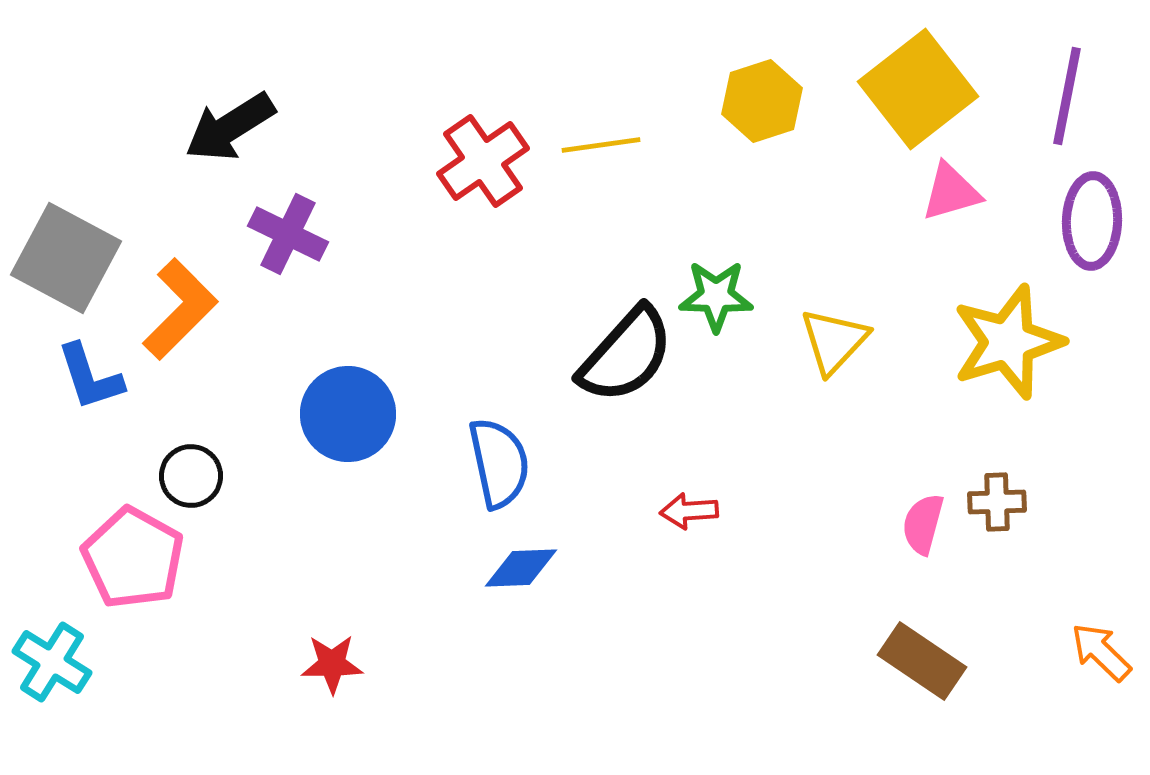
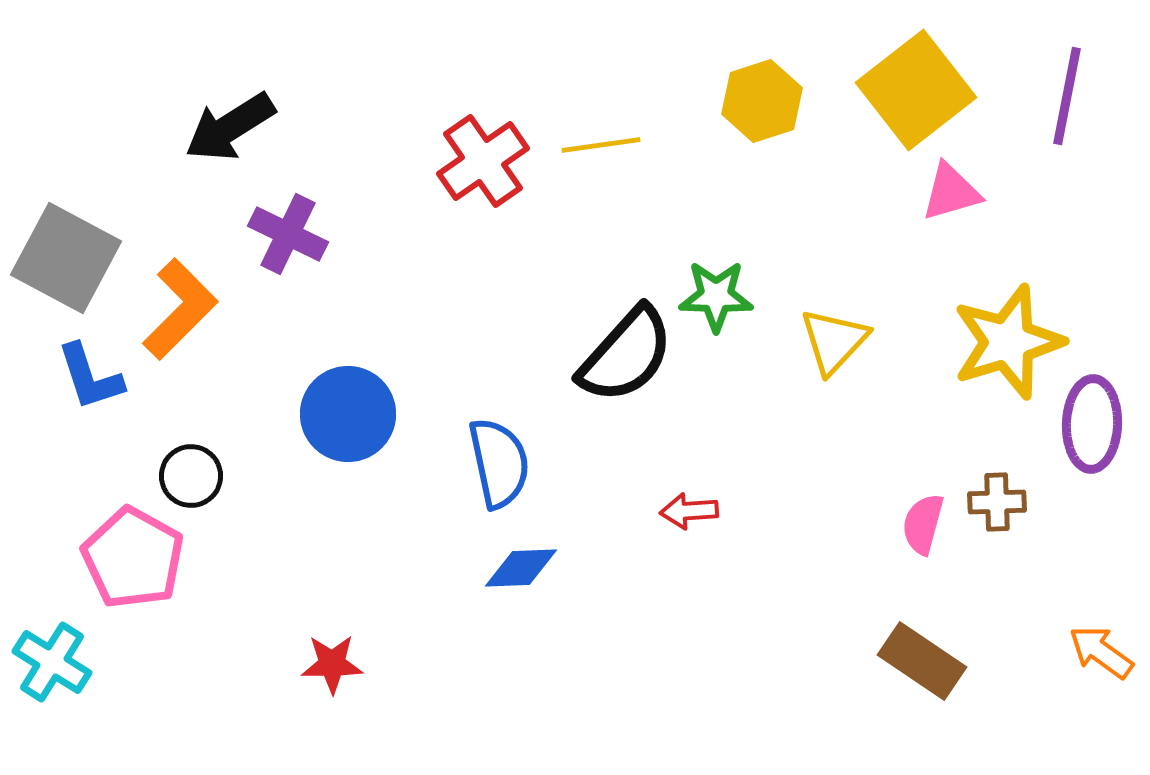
yellow square: moved 2 px left, 1 px down
purple ellipse: moved 203 px down
orange arrow: rotated 8 degrees counterclockwise
